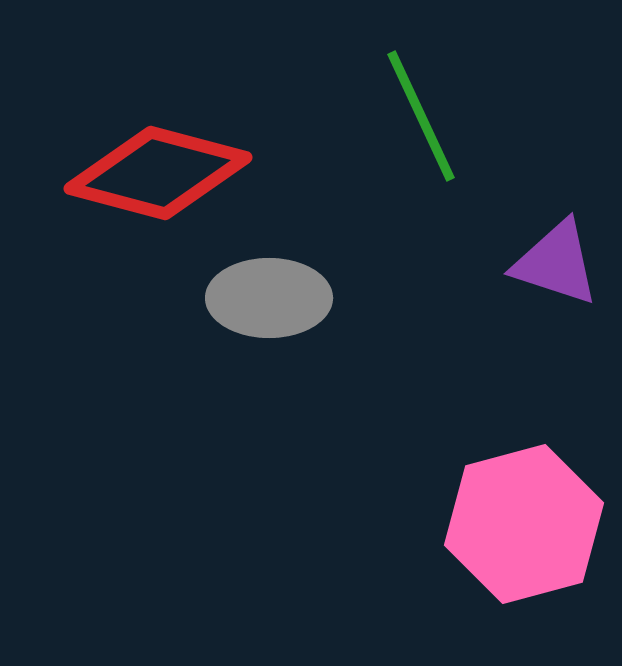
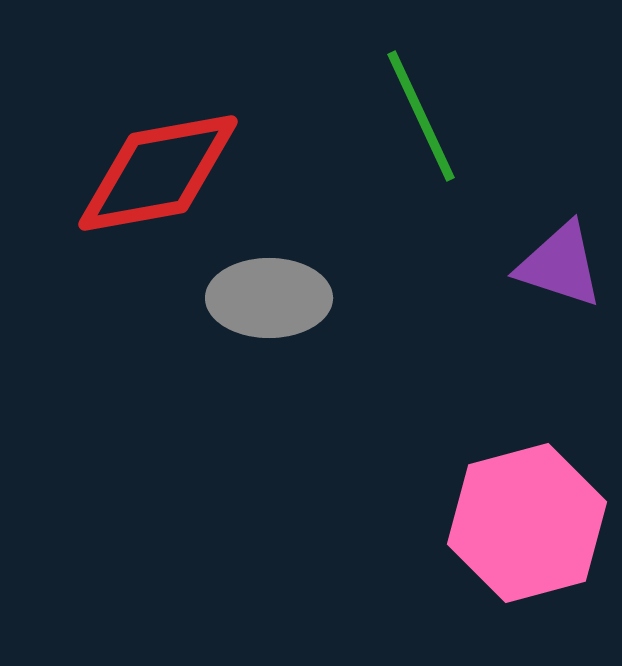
red diamond: rotated 25 degrees counterclockwise
purple triangle: moved 4 px right, 2 px down
pink hexagon: moved 3 px right, 1 px up
